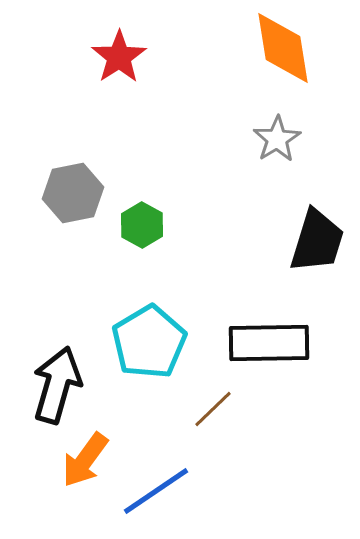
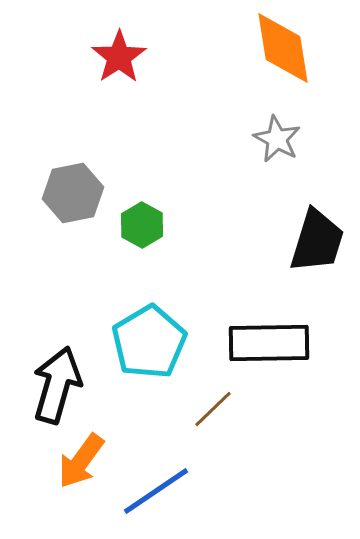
gray star: rotated 12 degrees counterclockwise
orange arrow: moved 4 px left, 1 px down
